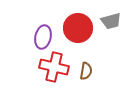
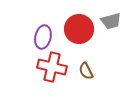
red circle: moved 1 px right, 1 px down
red cross: moved 2 px left
brown semicircle: rotated 144 degrees clockwise
